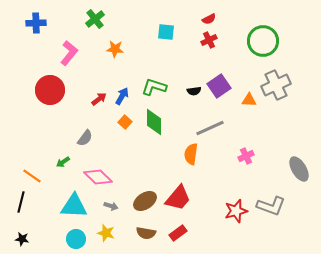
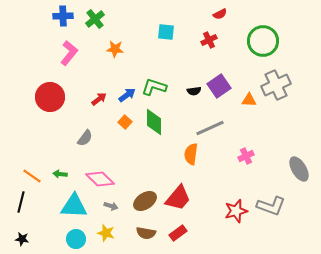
red semicircle: moved 11 px right, 5 px up
blue cross: moved 27 px right, 7 px up
red circle: moved 7 px down
blue arrow: moved 5 px right, 1 px up; rotated 24 degrees clockwise
green arrow: moved 3 px left, 12 px down; rotated 40 degrees clockwise
pink diamond: moved 2 px right, 2 px down
